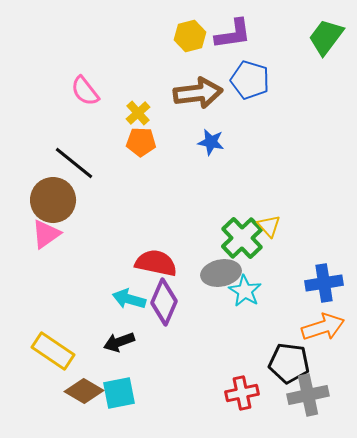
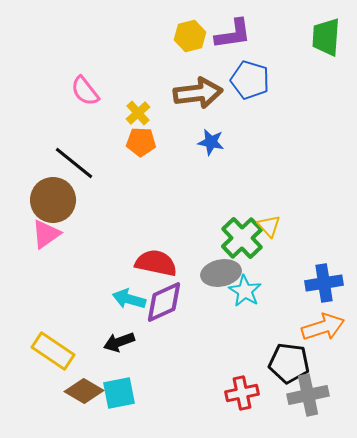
green trapezoid: rotated 33 degrees counterclockwise
purple diamond: rotated 42 degrees clockwise
